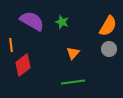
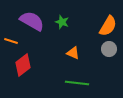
orange line: moved 4 px up; rotated 64 degrees counterclockwise
orange triangle: rotated 48 degrees counterclockwise
green line: moved 4 px right, 1 px down; rotated 15 degrees clockwise
